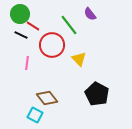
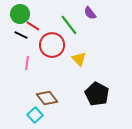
purple semicircle: moved 1 px up
cyan square: rotated 21 degrees clockwise
